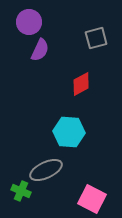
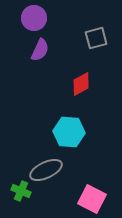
purple circle: moved 5 px right, 4 px up
